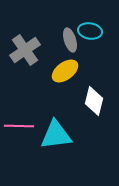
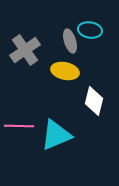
cyan ellipse: moved 1 px up
gray ellipse: moved 1 px down
yellow ellipse: rotated 48 degrees clockwise
cyan triangle: rotated 16 degrees counterclockwise
